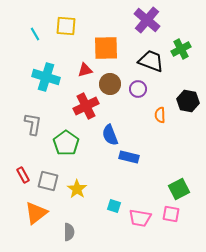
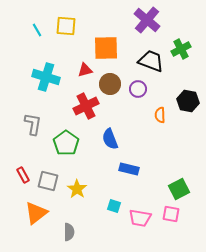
cyan line: moved 2 px right, 4 px up
blue semicircle: moved 4 px down
blue rectangle: moved 12 px down
